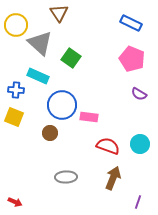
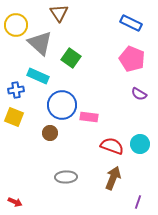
blue cross: rotated 14 degrees counterclockwise
red semicircle: moved 4 px right
